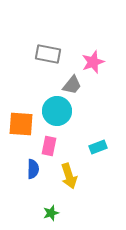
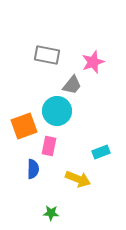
gray rectangle: moved 1 px left, 1 px down
orange square: moved 3 px right, 2 px down; rotated 24 degrees counterclockwise
cyan rectangle: moved 3 px right, 5 px down
yellow arrow: moved 9 px right, 3 px down; rotated 50 degrees counterclockwise
green star: rotated 21 degrees clockwise
